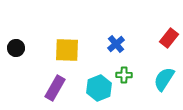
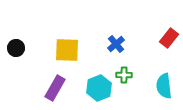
cyan semicircle: moved 7 px down; rotated 40 degrees counterclockwise
